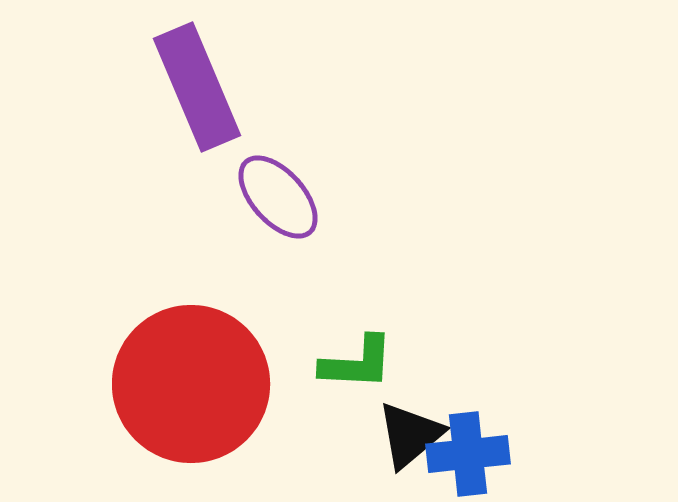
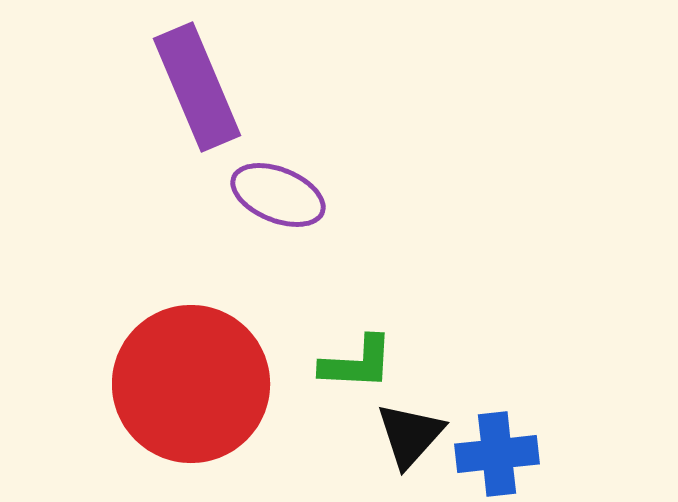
purple ellipse: moved 2 px up; rotated 26 degrees counterclockwise
black triangle: rotated 8 degrees counterclockwise
blue cross: moved 29 px right
